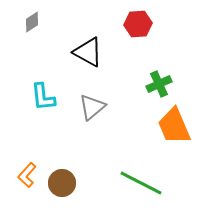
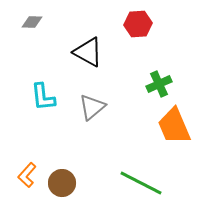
gray diamond: rotated 35 degrees clockwise
